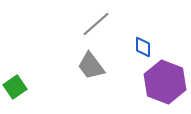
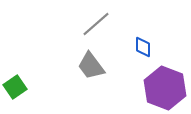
purple hexagon: moved 6 px down
